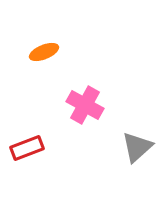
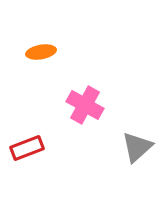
orange ellipse: moved 3 px left; rotated 12 degrees clockwise
